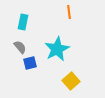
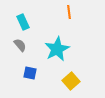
cyan rectangle: rotated 35 degrees counterclockwise
gray semicircle: moved 2 px up
blue square: moved 10 px down; rotated 24 degrees clockwise
